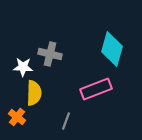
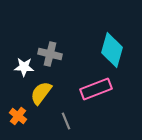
cyan diamond: moved 1 px down
white star: moved 1 px right
yellow semicircle: moved 7 px right; rotated 145 degrees counterclockwise
orange cross: moved 1 px right, 1 px up
gray line: rotated 42 degrees counterclockwise
